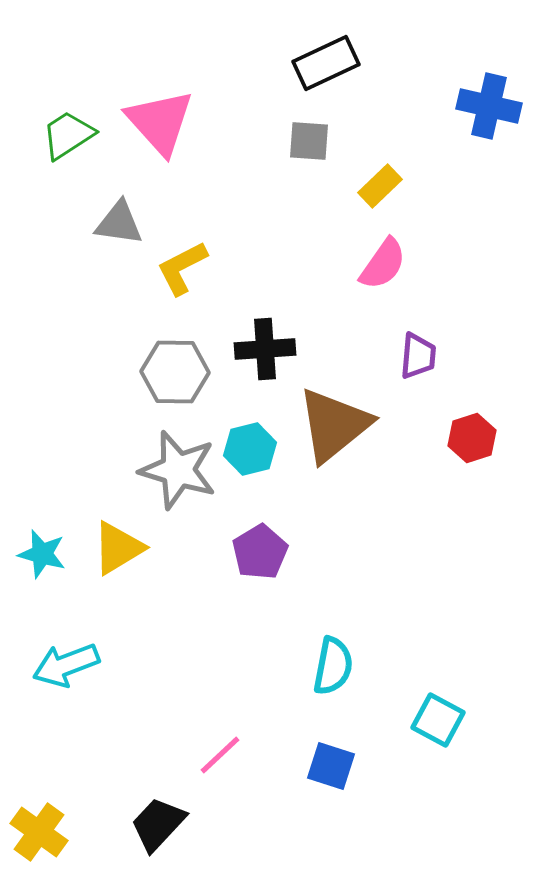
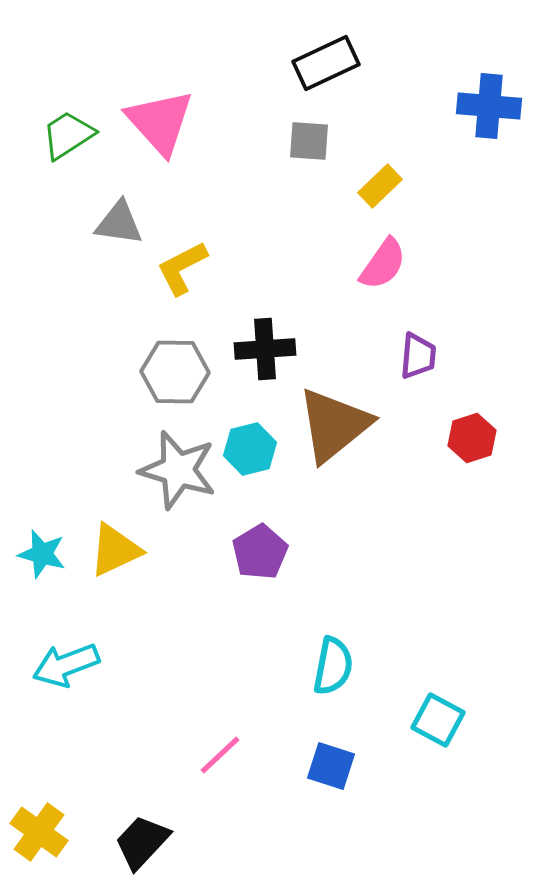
blue cross: rotated 8 degrees counterclockwise
yellow triangle: moved 3 px left, 2 px down; rotated 6 degrees clockwise
black trapezoid: moved 16 px left, 18 px down
